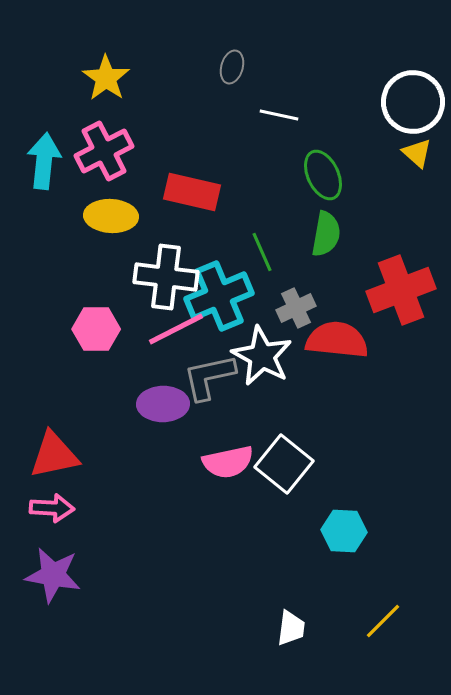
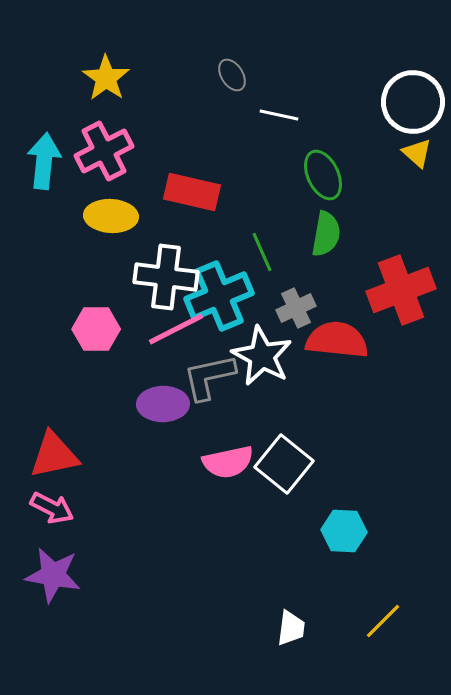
gray ellipse: moved 8 px down; rotated 48 degrees counterclockwise
pink arrow: rotated 24 degrees clockwise
